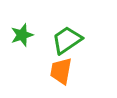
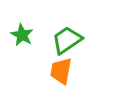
green star: rotated 25 degrees counterclockwise
